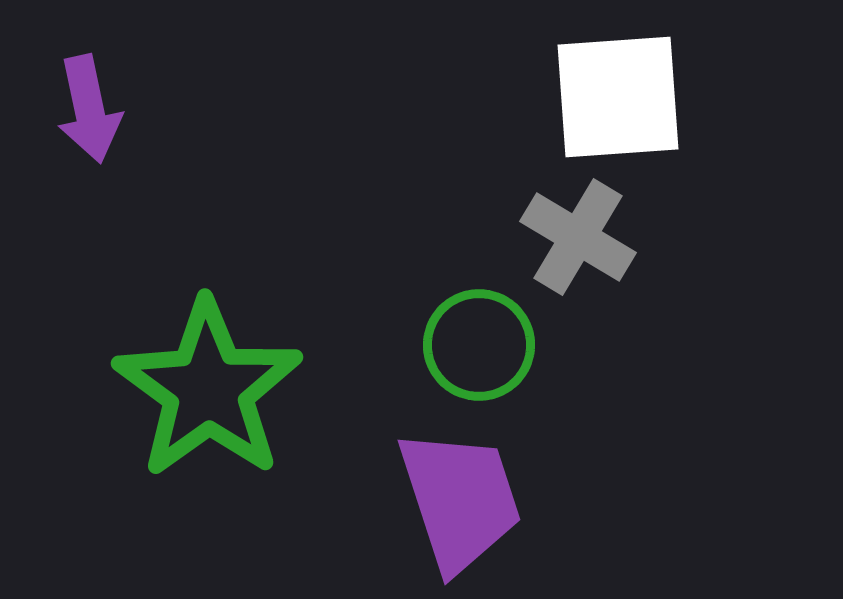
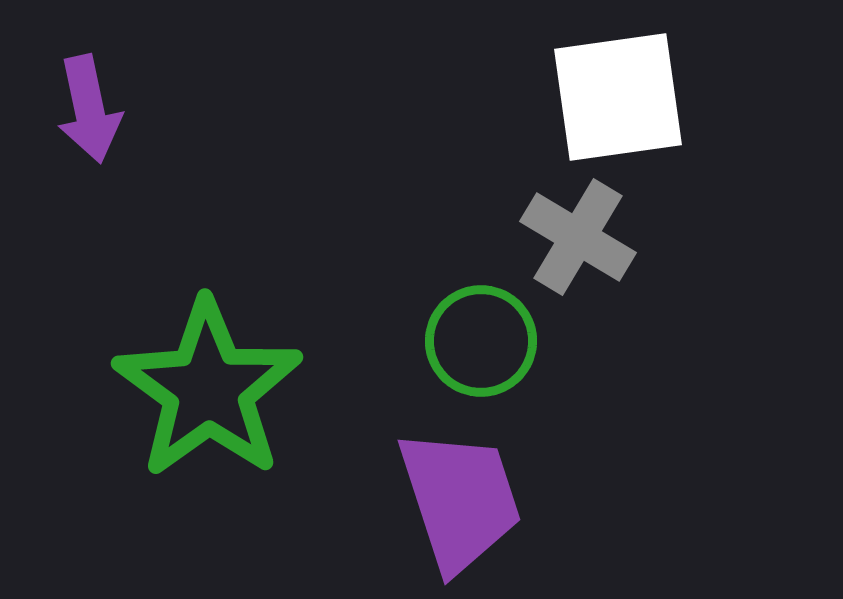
white square: rotated 4 degrees counterclockwise
green circle: moved 2 px right, 4 px up
